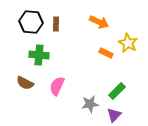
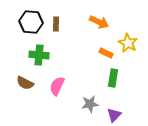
green rectangle: moved 4 px left, 13 px up; rotated 36 degrees counterclockwise
